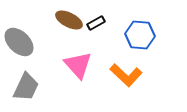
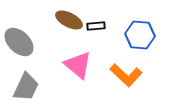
black rectangle: moved 3 px down; rotated 24 degrees clockwise
pink triangle: rotated 8 degrees counterclockwise
